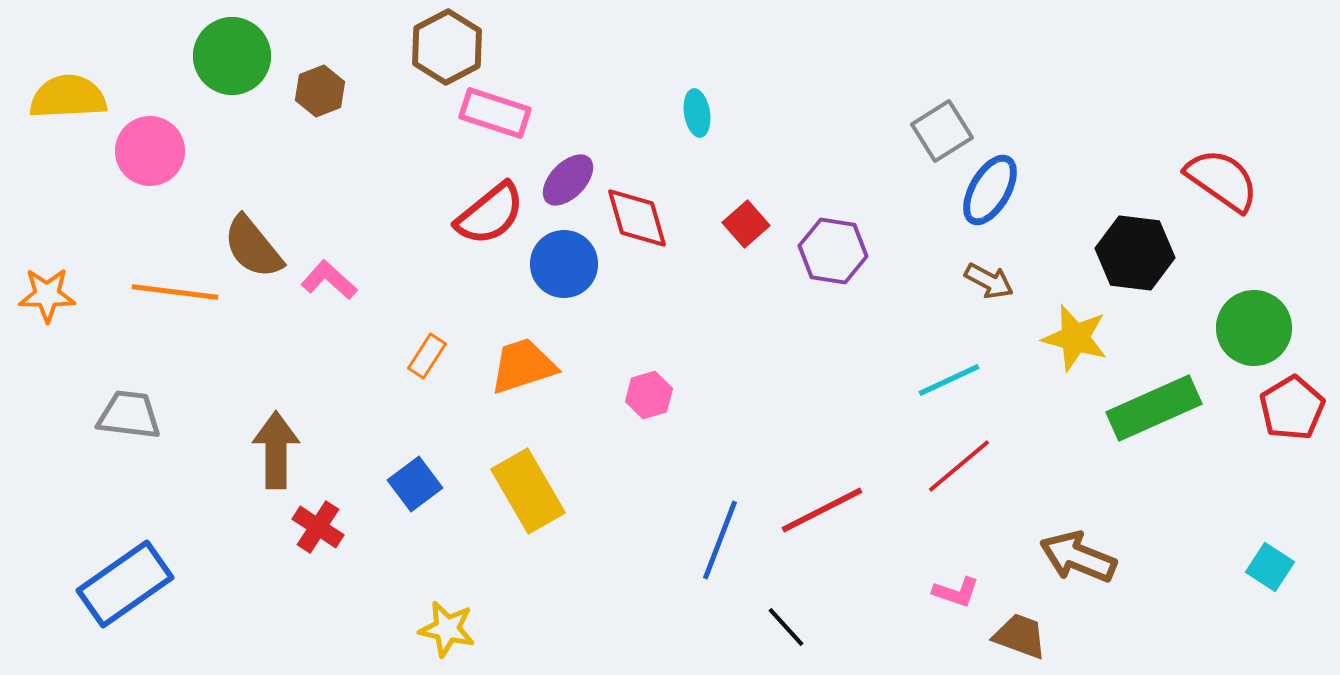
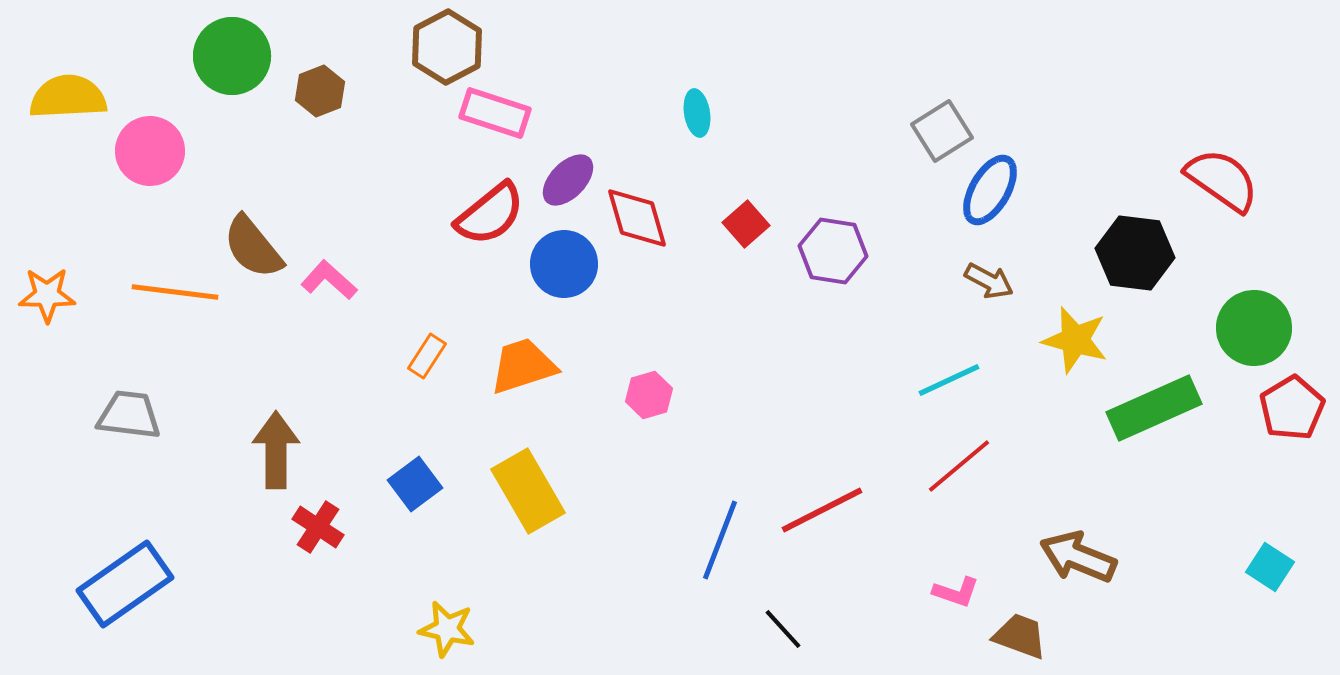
yellow star at (1075, 338): moved 2 px down
black line at (786, 627): moved 3 px left, 2 px down
